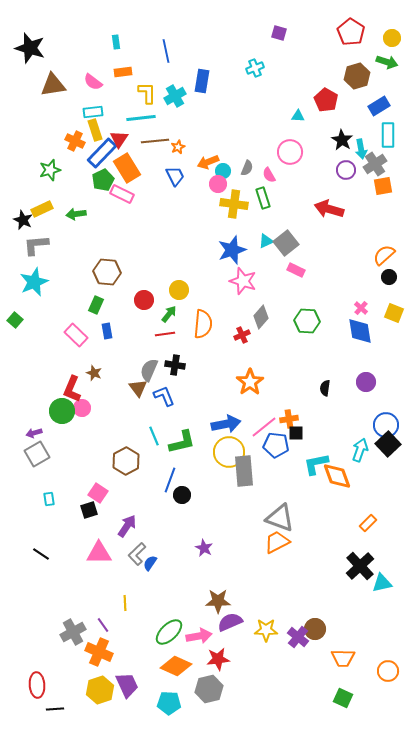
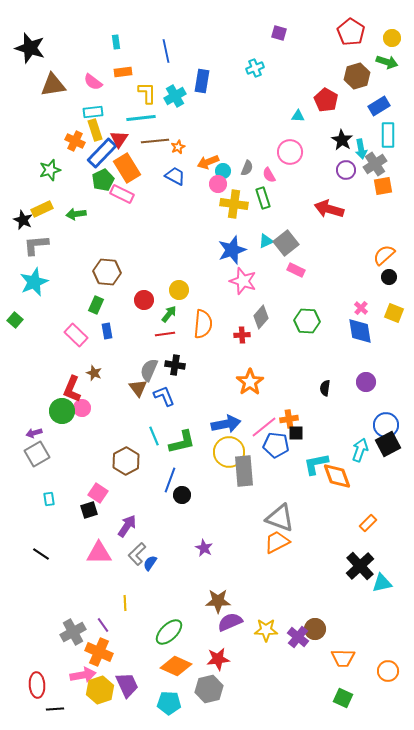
blue trapezoid at (175, 176): rotated 35 degrees counterclockwise
red cross at (242, 335): rotated 21 degrees clockwise
black square at (388, 444): rotated 15 degrees clockwise
pink arrow at (199, 636): moved 116 px left, 39 px down
